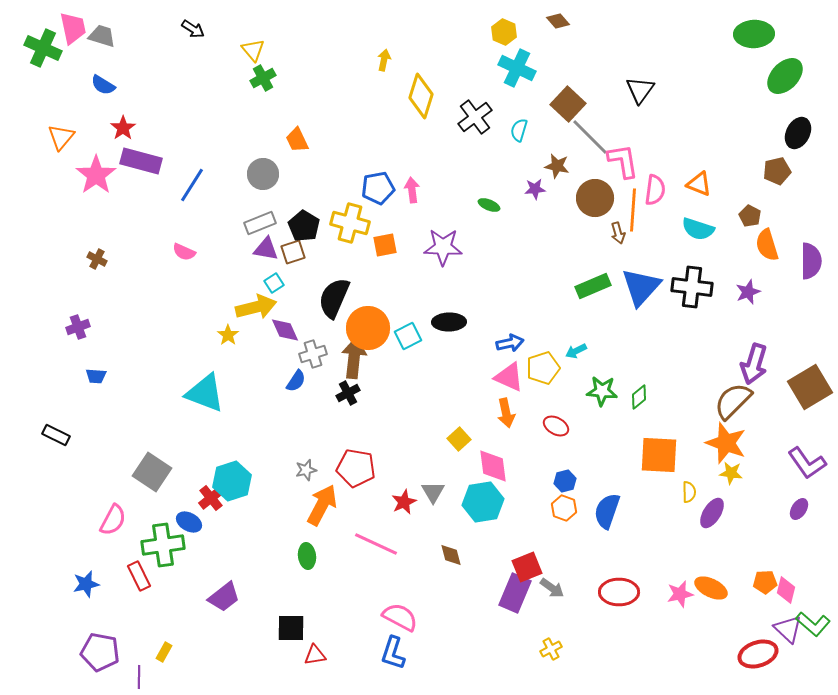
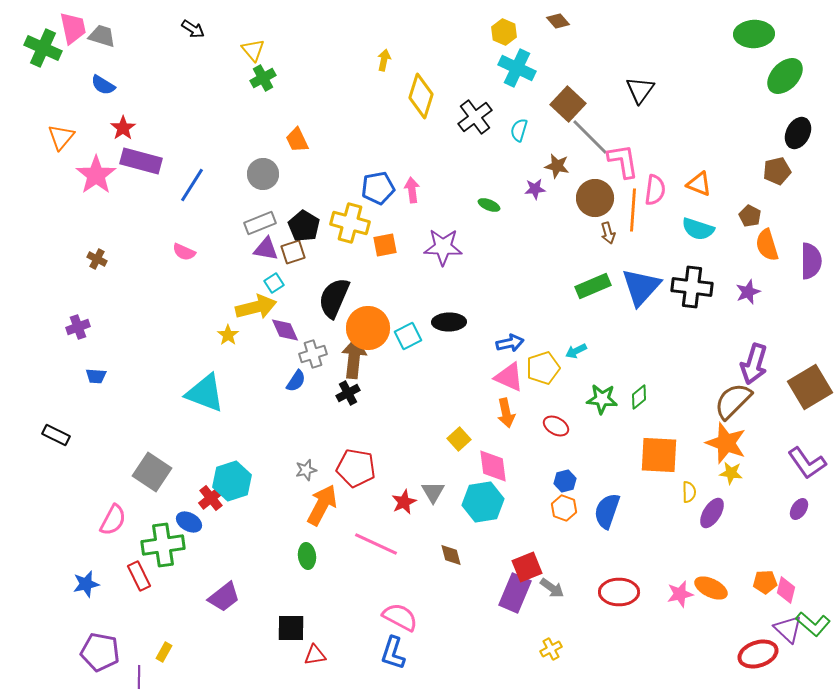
brown arrow at (618, 233): moved 10 px left
green star at (602, 391): moved 8 px down
